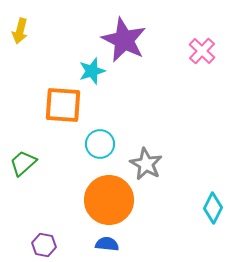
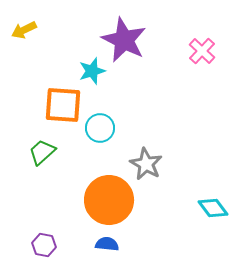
yellow arrow: moved 4 px right, 1 px up; rotated 50 degrees clockwise
cyan circle: moved 16 px up
green trapezoid: moved 19 px right, 11 px up
cyan diamond: rotated 64 degrees counterclockwise
